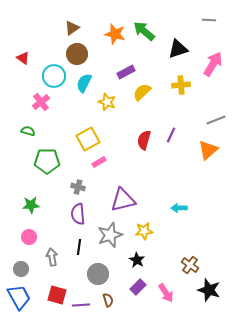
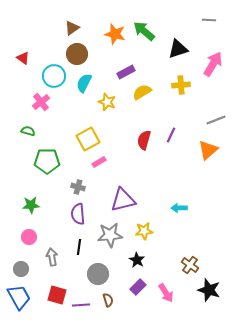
yellow semicircle at (142, 92): rotated 12 degrees clockwise
gray star at (110, 235): rotated 15 degrees clockwise
